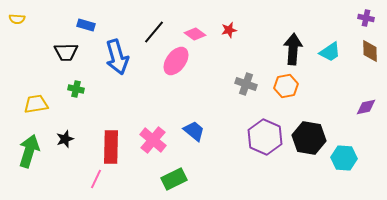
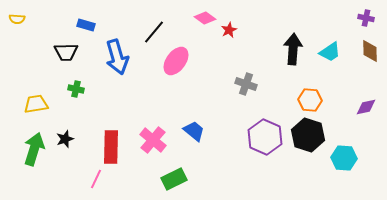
red star: rotated 14 degrees counterclockwise
pink diamond: moved 10 px right, 16 px up
orange hexagon: moved 24 px right, 14 px down; rotated 15 degrees clockwise
black hexagon: moved 1 px left, 3 px up; rotated 8 degrees clockwise
green arrow: moved 5 px right, 2 px up
